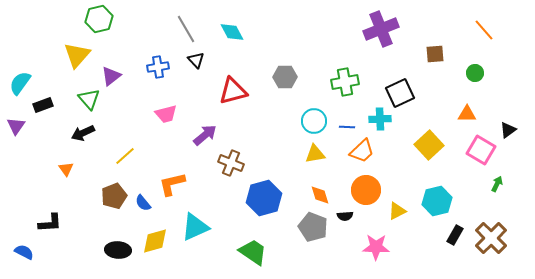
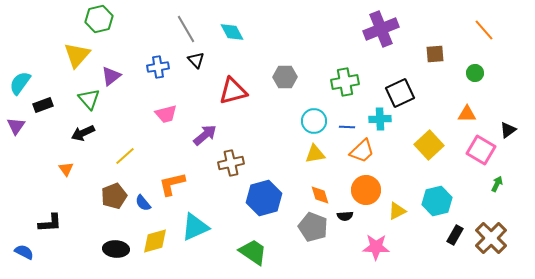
brown cross at (231, 163): rotated 35 degrees counterclockwise
black ellipse at (118, 250): moved 2 px left, 1 px up
